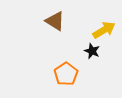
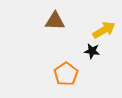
brown triangle: rotated 30 degrees counterclockwise
black star: rotated 14 degrees counterclockwise
